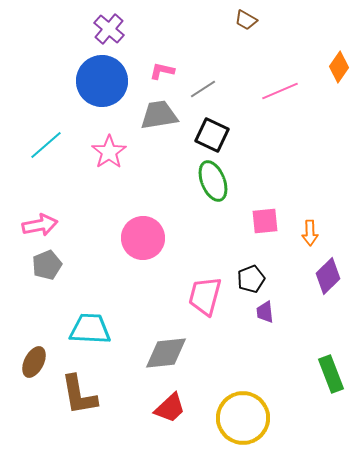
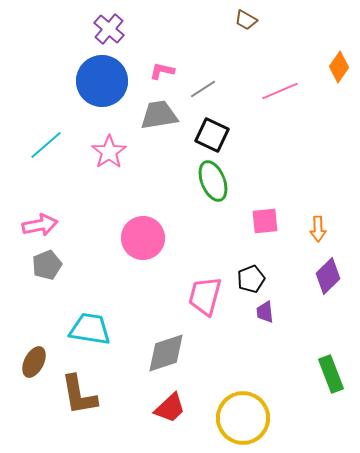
orange arrow: moved 8 px right, 4 px up
cyan trapezoid: rotated 6 degrees clockwise
gray diamond: rotated 12 degrees counterclockwise
